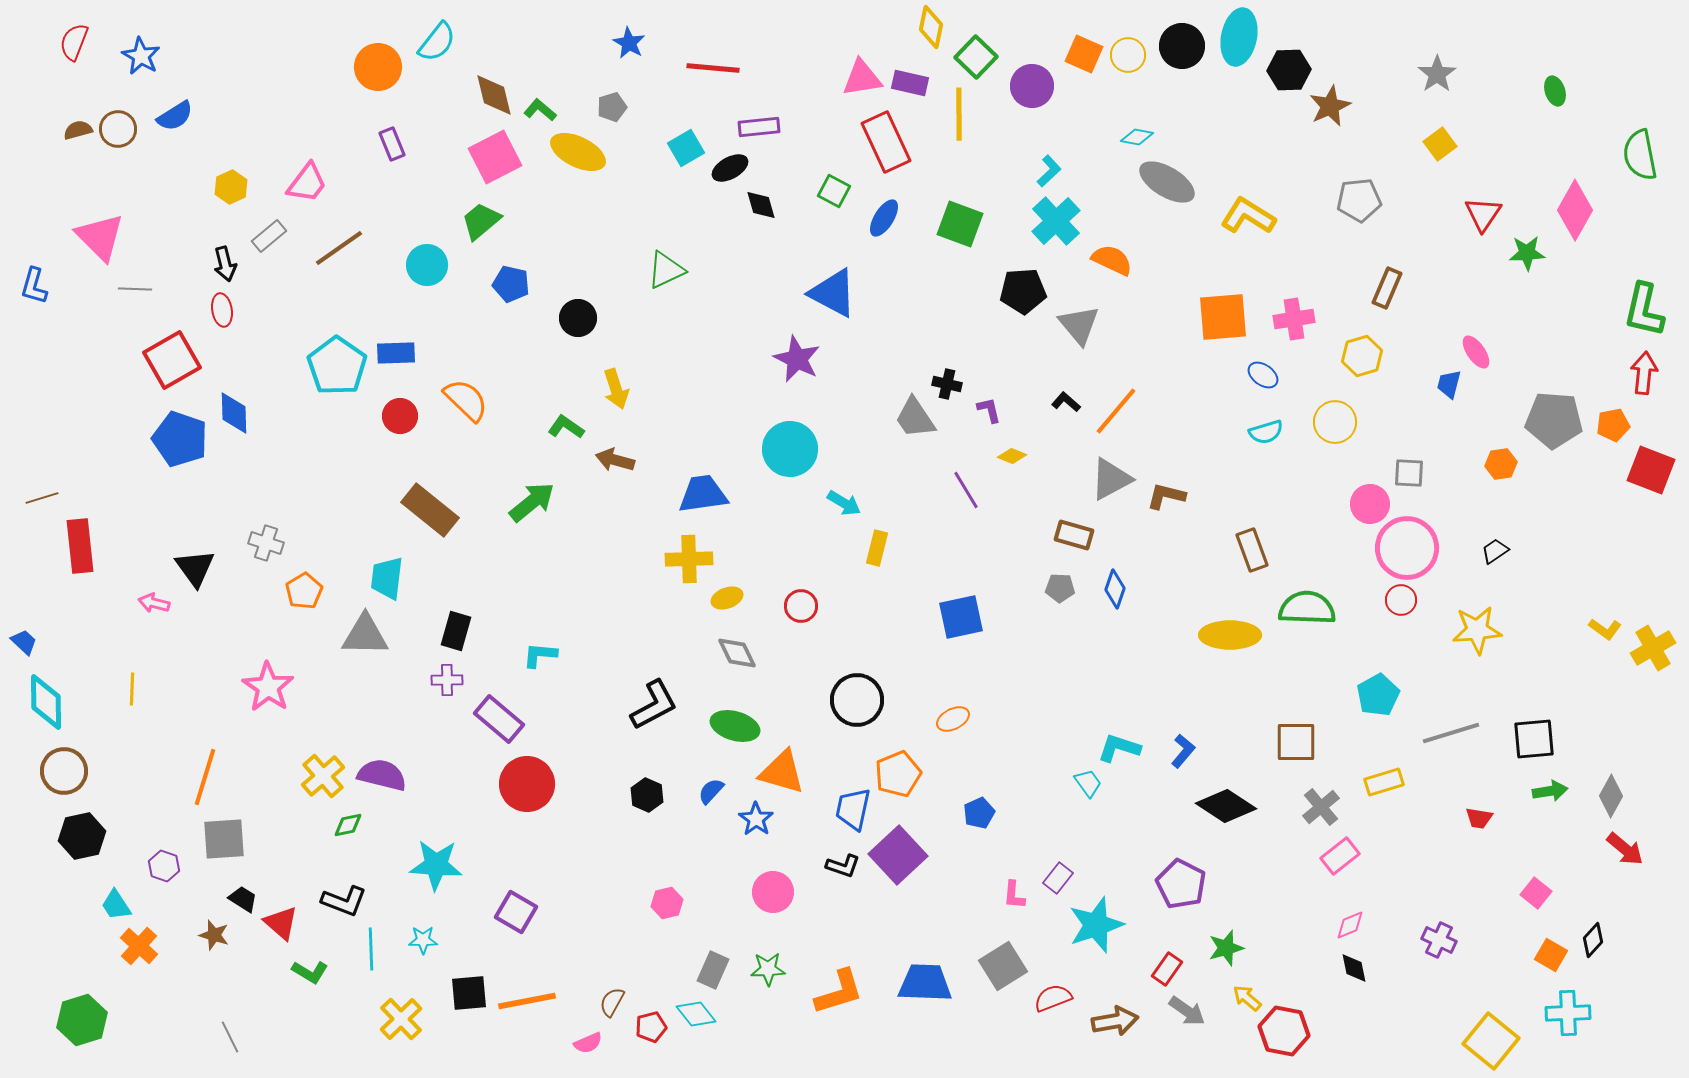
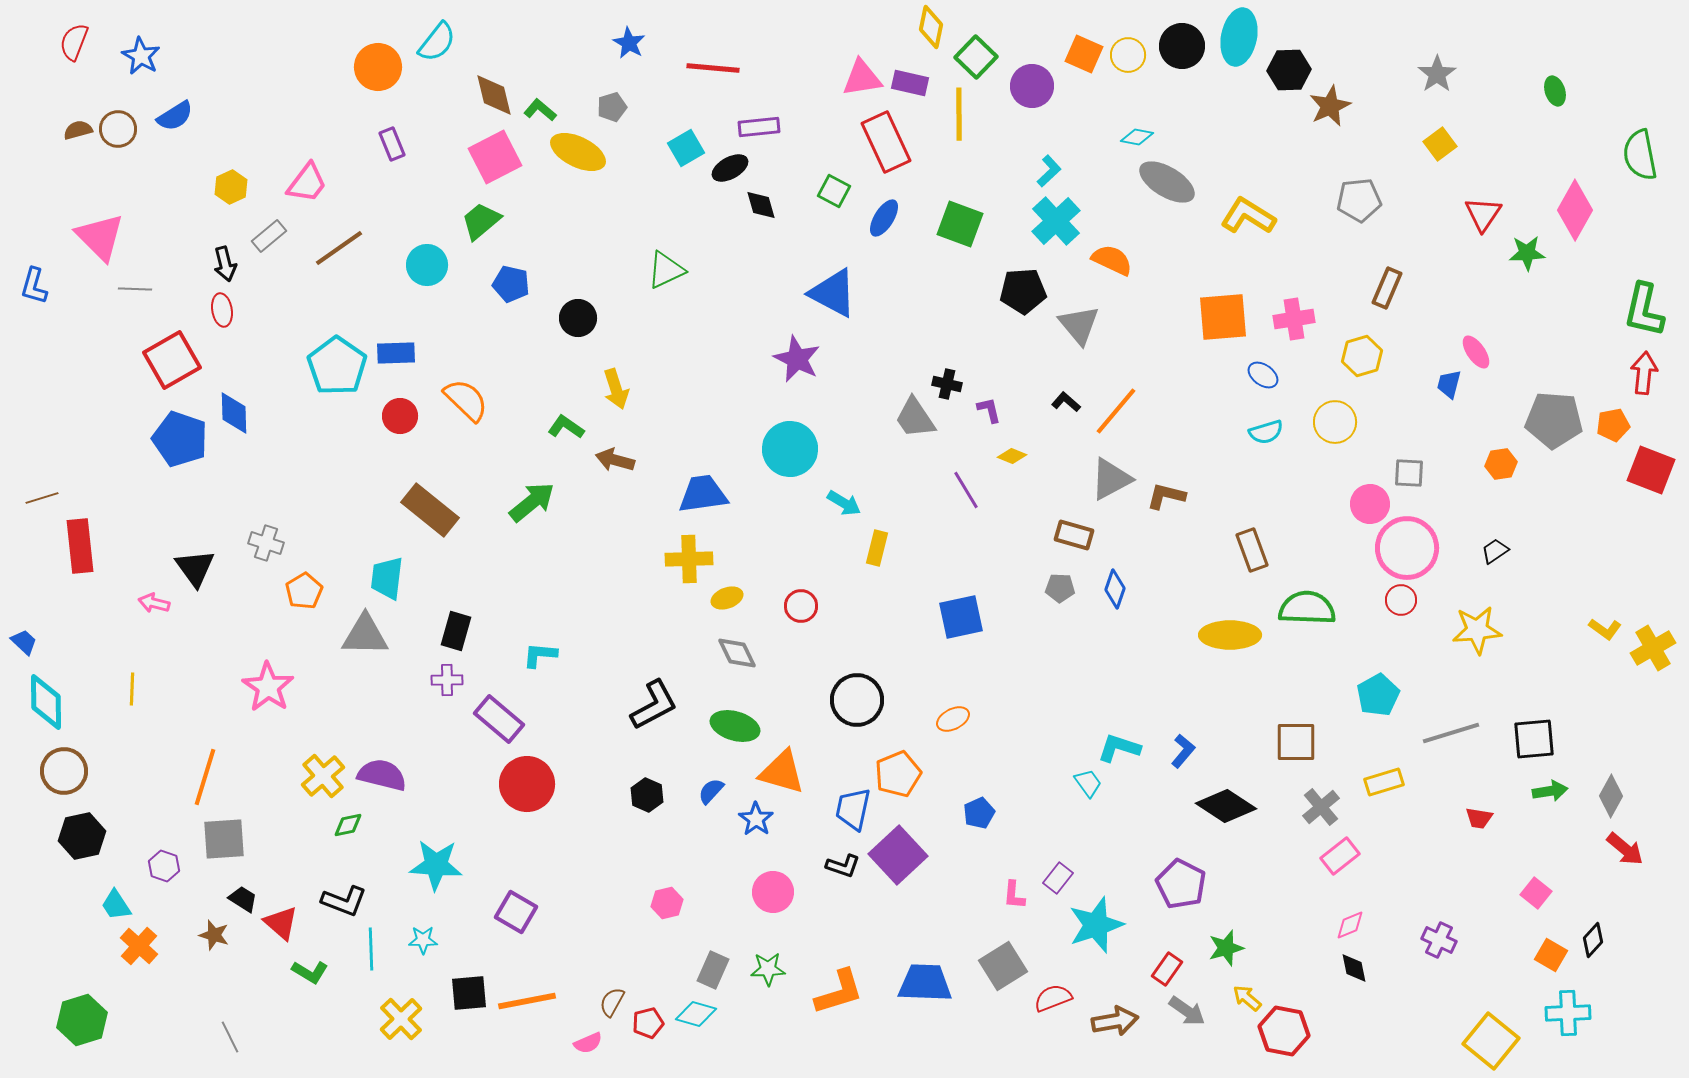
cyan diamond at (696, 1014): rotated 36 degrees counterclockwise
red pentagon at (651, 1027): moved 3 px left, 4 px up
